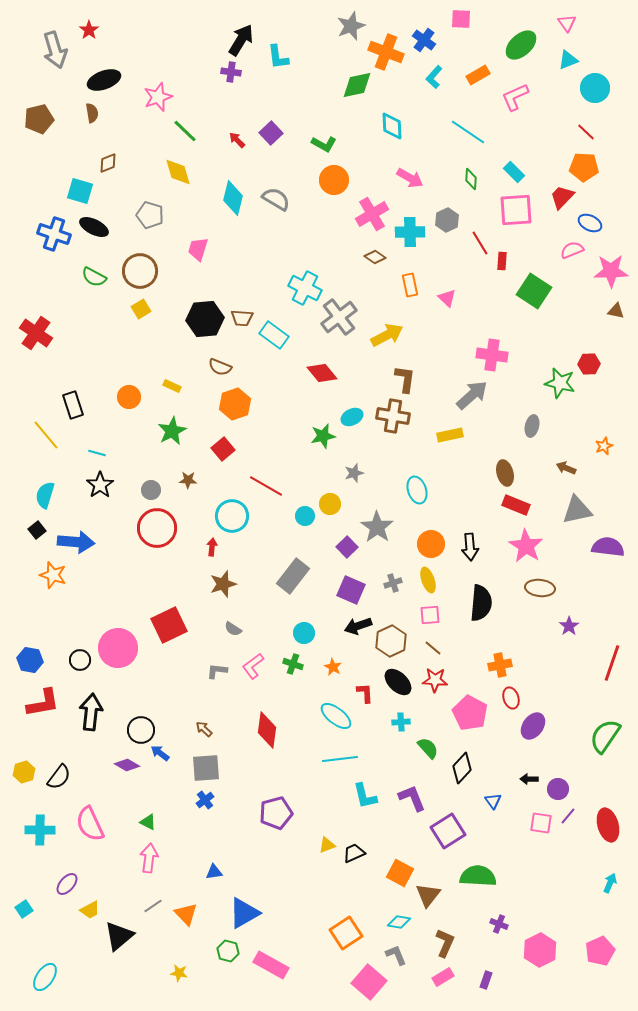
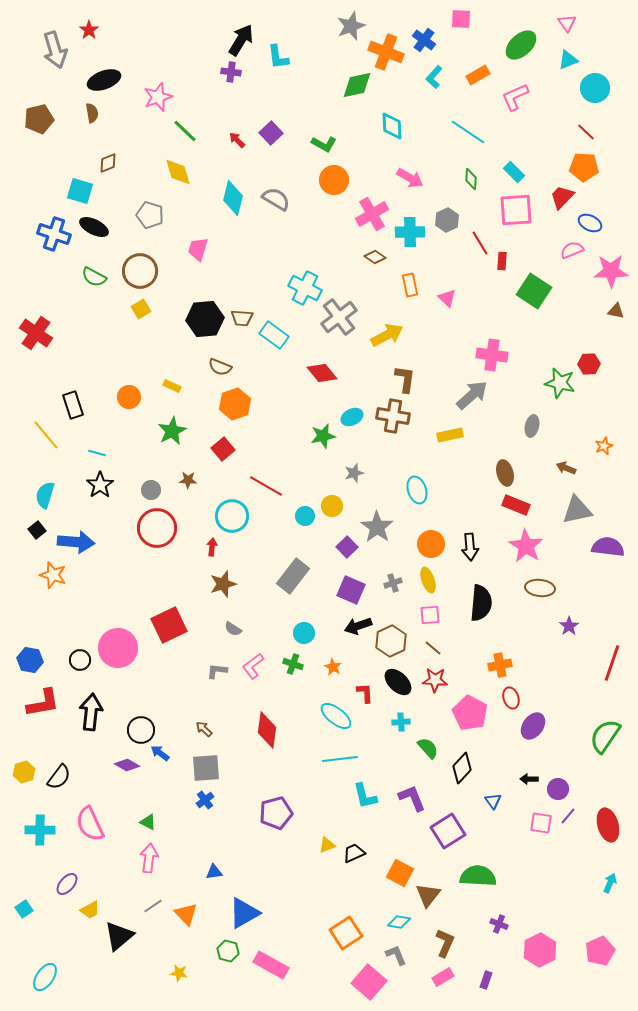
yellow circle at (330, 504): moved 2 px right, 2 px down
